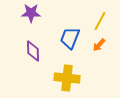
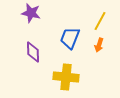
purple star: rotated 12 degrees clockwise
orange arrow: rotated 24 degrees counterclockwise
purple diamond: moved 1 px down
yellow cross: moved 1 px left, 1 px up
